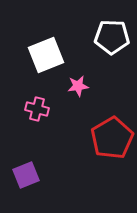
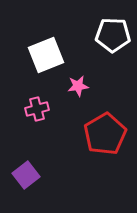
white pentagon: moved 1 px right, 2 px up
pink cross: rotated 30 degrees counterclockwise
red pentagon: moved 7 px left, 4 px up
purple square: rotated 16 degrees counterclockwise
